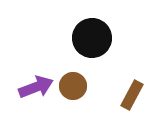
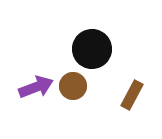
black circle: moved 11 px down
